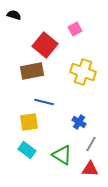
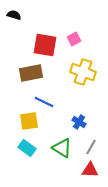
pink square: moved 1 px left, 10 px down
red square: rotated 30 degrees counterclockwise
brown rectangle: moved 1 px left, 2 px down
blue line: rotated 12 degrees clockwise
yellow square: moved 1 px up
gray line: moved 3 px down
cyan rectangle: moved 2 px up
green triangle: moved 7 px up
red triangle: moved 1 px down
